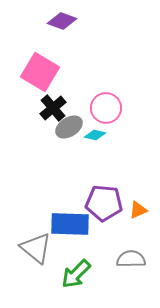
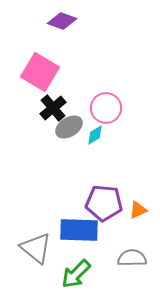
cyan diamond: rotated 45 degrees counterclockwise
blue rectangle: moved 9 px right, 6 px down
gray semicircle: moved 1 px right, 1 px up
